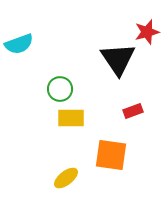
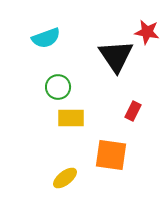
red star: rotated 25 degrees clockwise
cyan semicircle: moved 27 px right, 6 px up
black triangle: moved 2 px left, 3 px up
green circle: moved 2 px left, 2 px up
red rectangle: rotated 42 degrees counterclockwise
yellow ellipse: moved 1 px left
